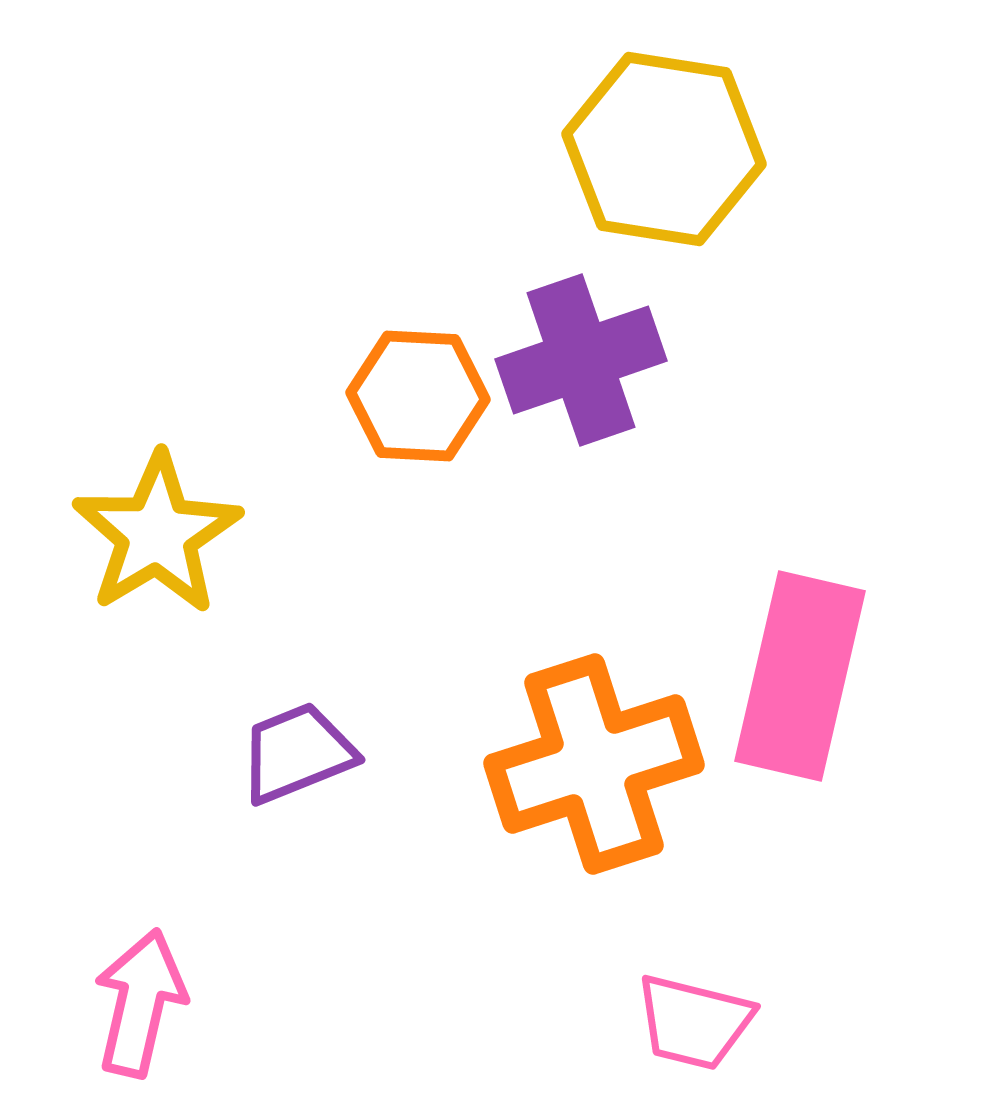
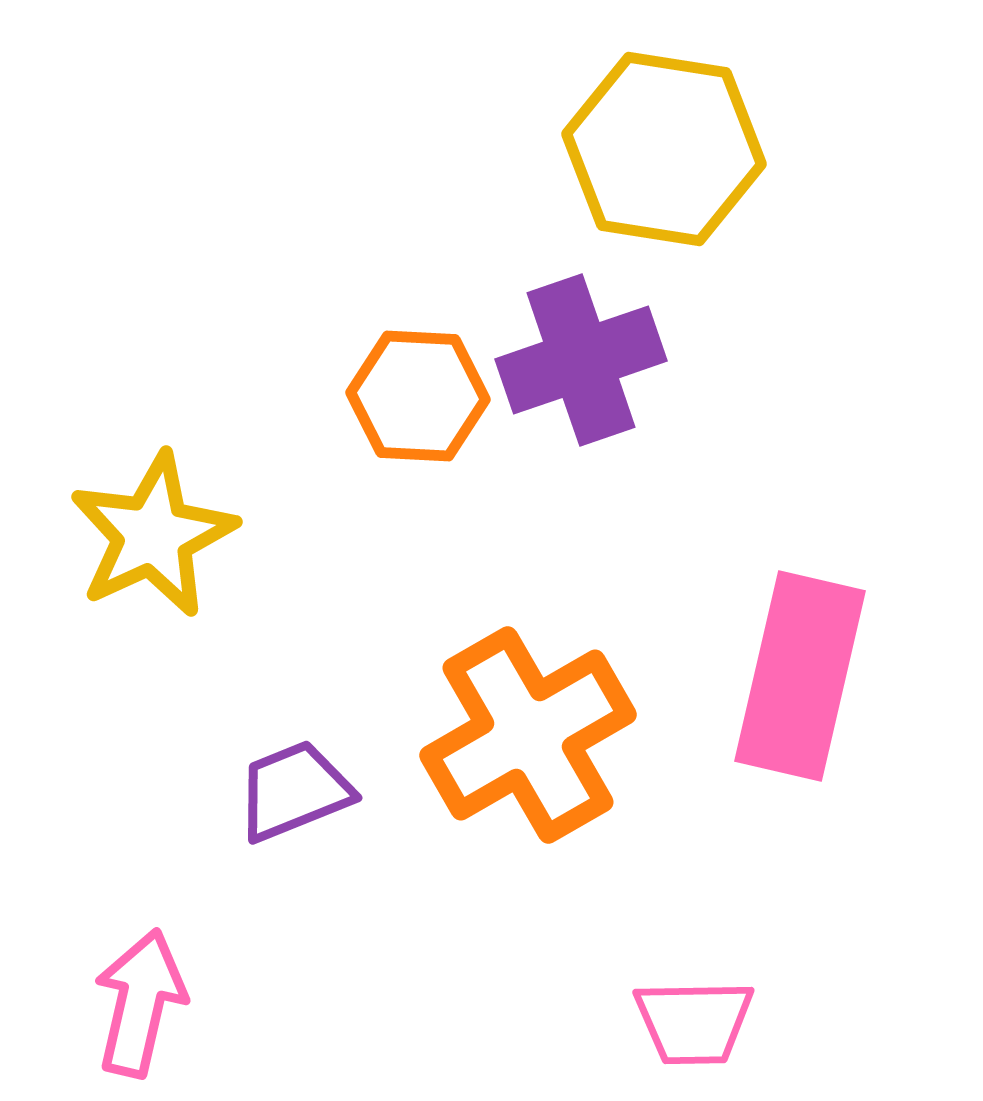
yellow star: moved 4 px left, 1 px down; rotated 6 degrees clockwise
purple trapezoid: moved 3 px left, 38 px down
orange cross: moved 66 px left, 29 px up; rotated 12 degrees counterclockwise
pink trapezoid: rotated 15 degrees counterclockwise
